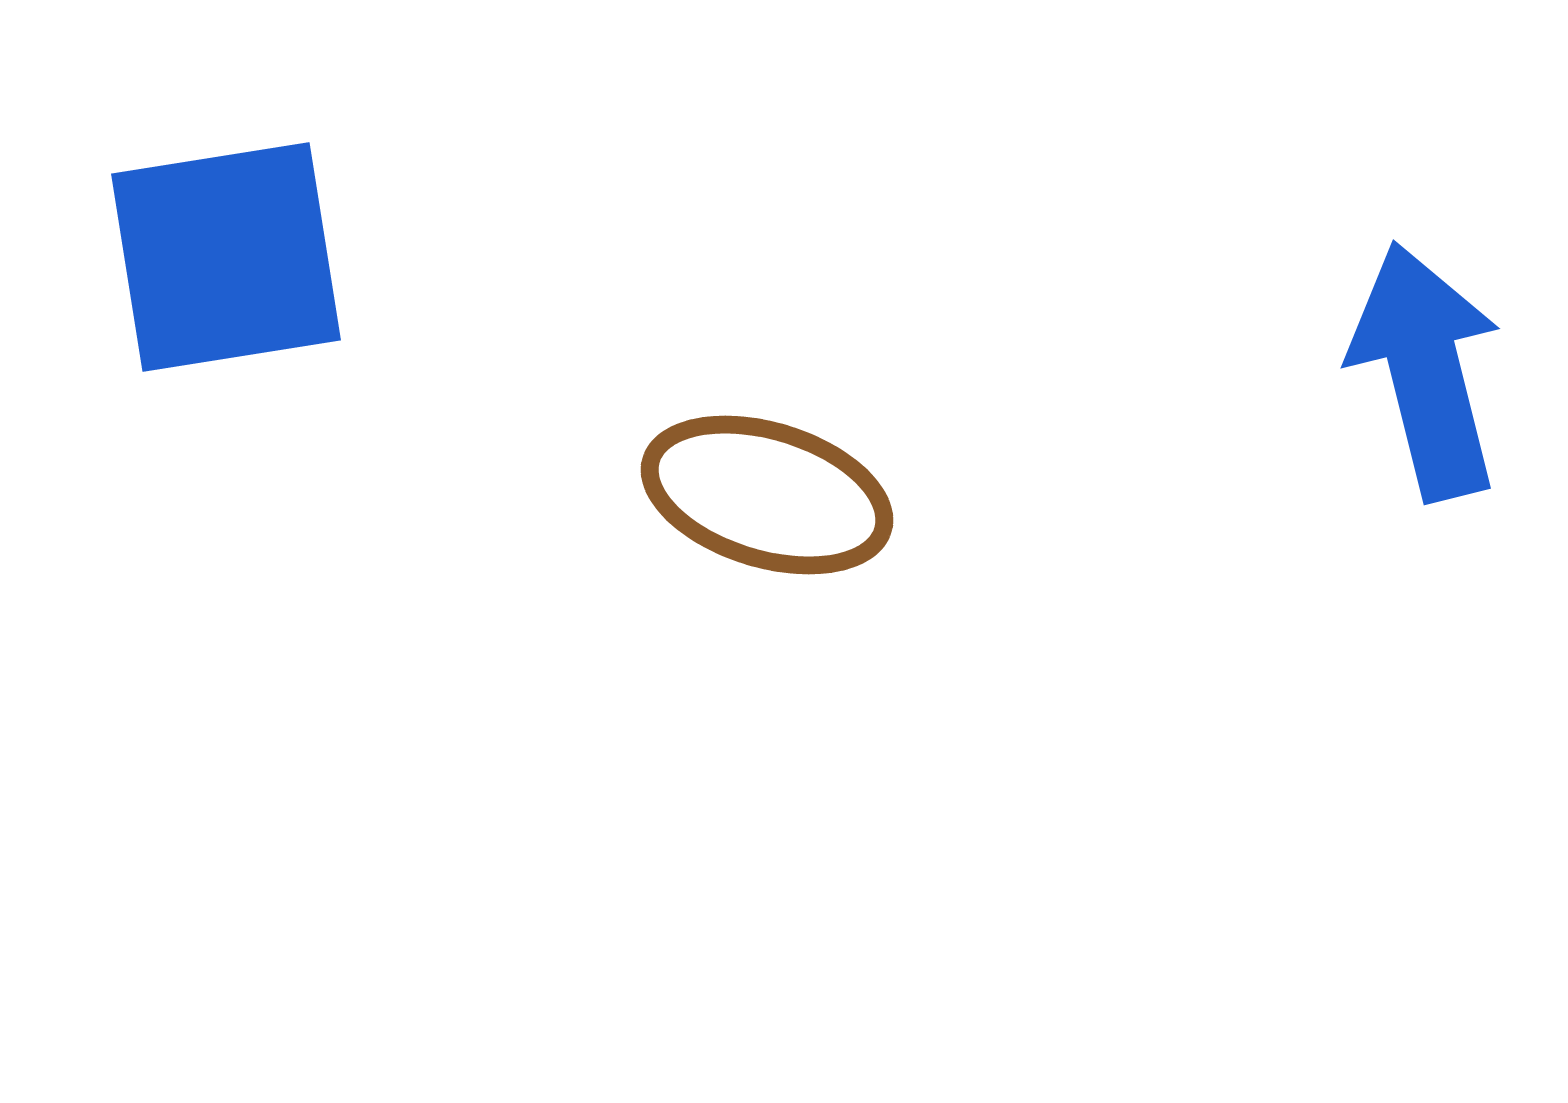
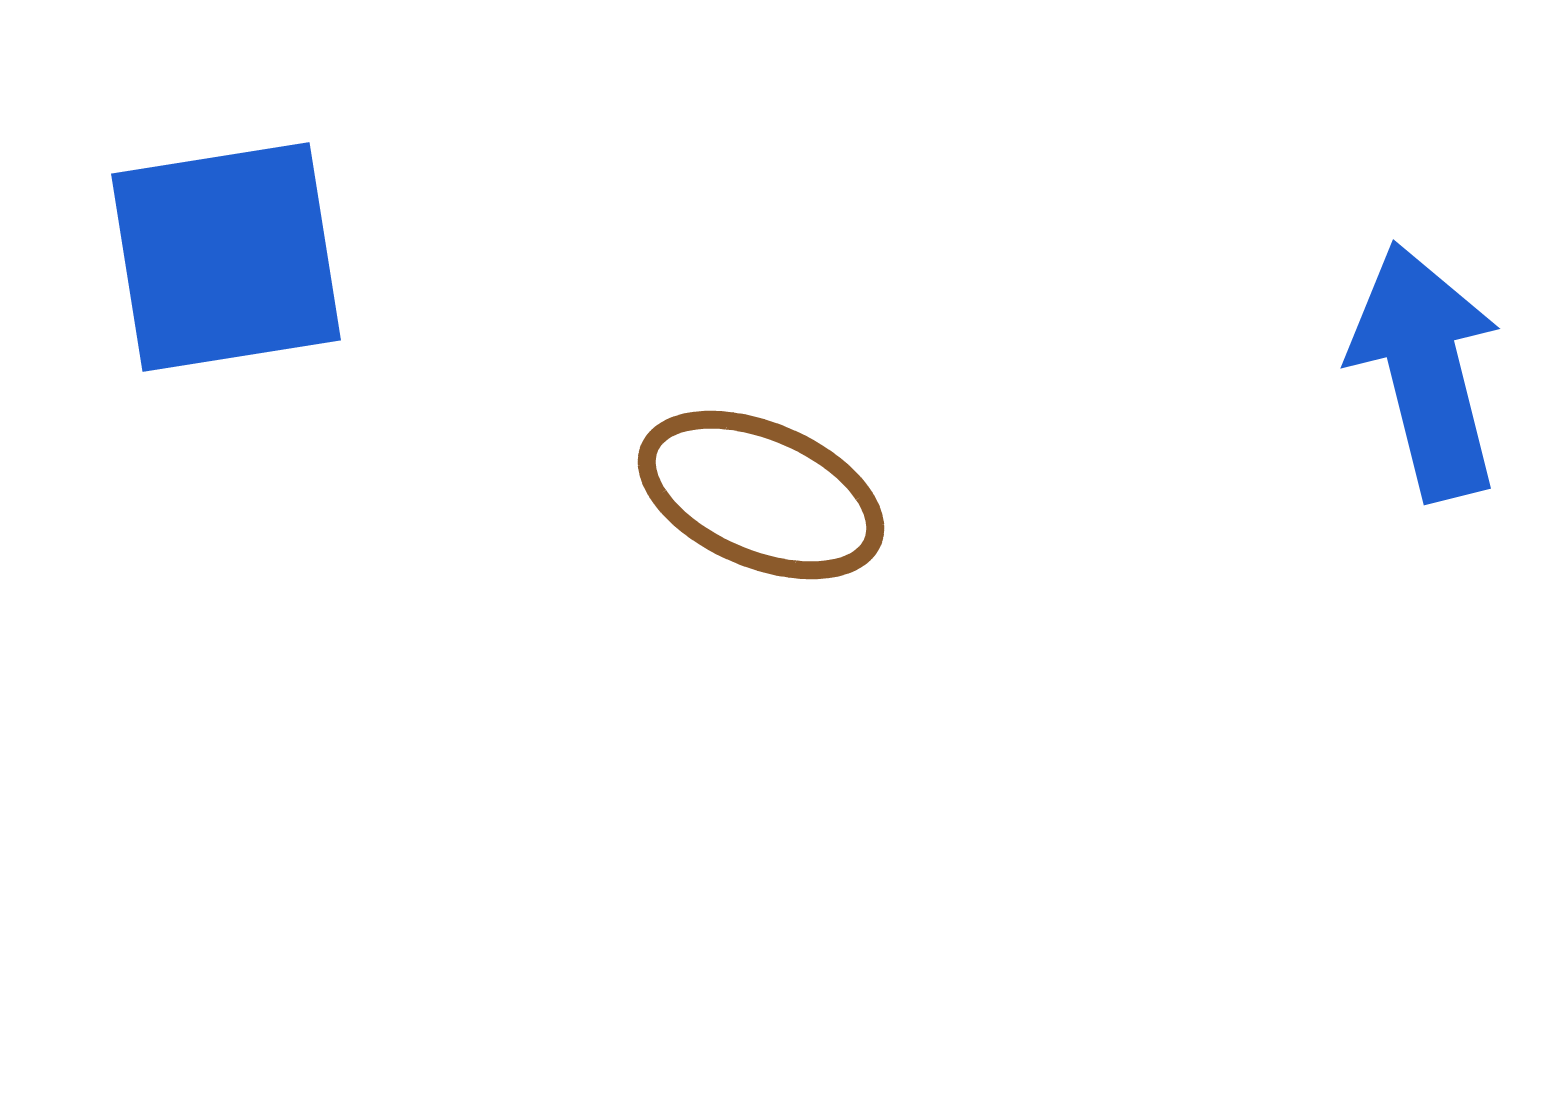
brown ellipse: moved 6 px left; rotated 6 degrees clockwise
